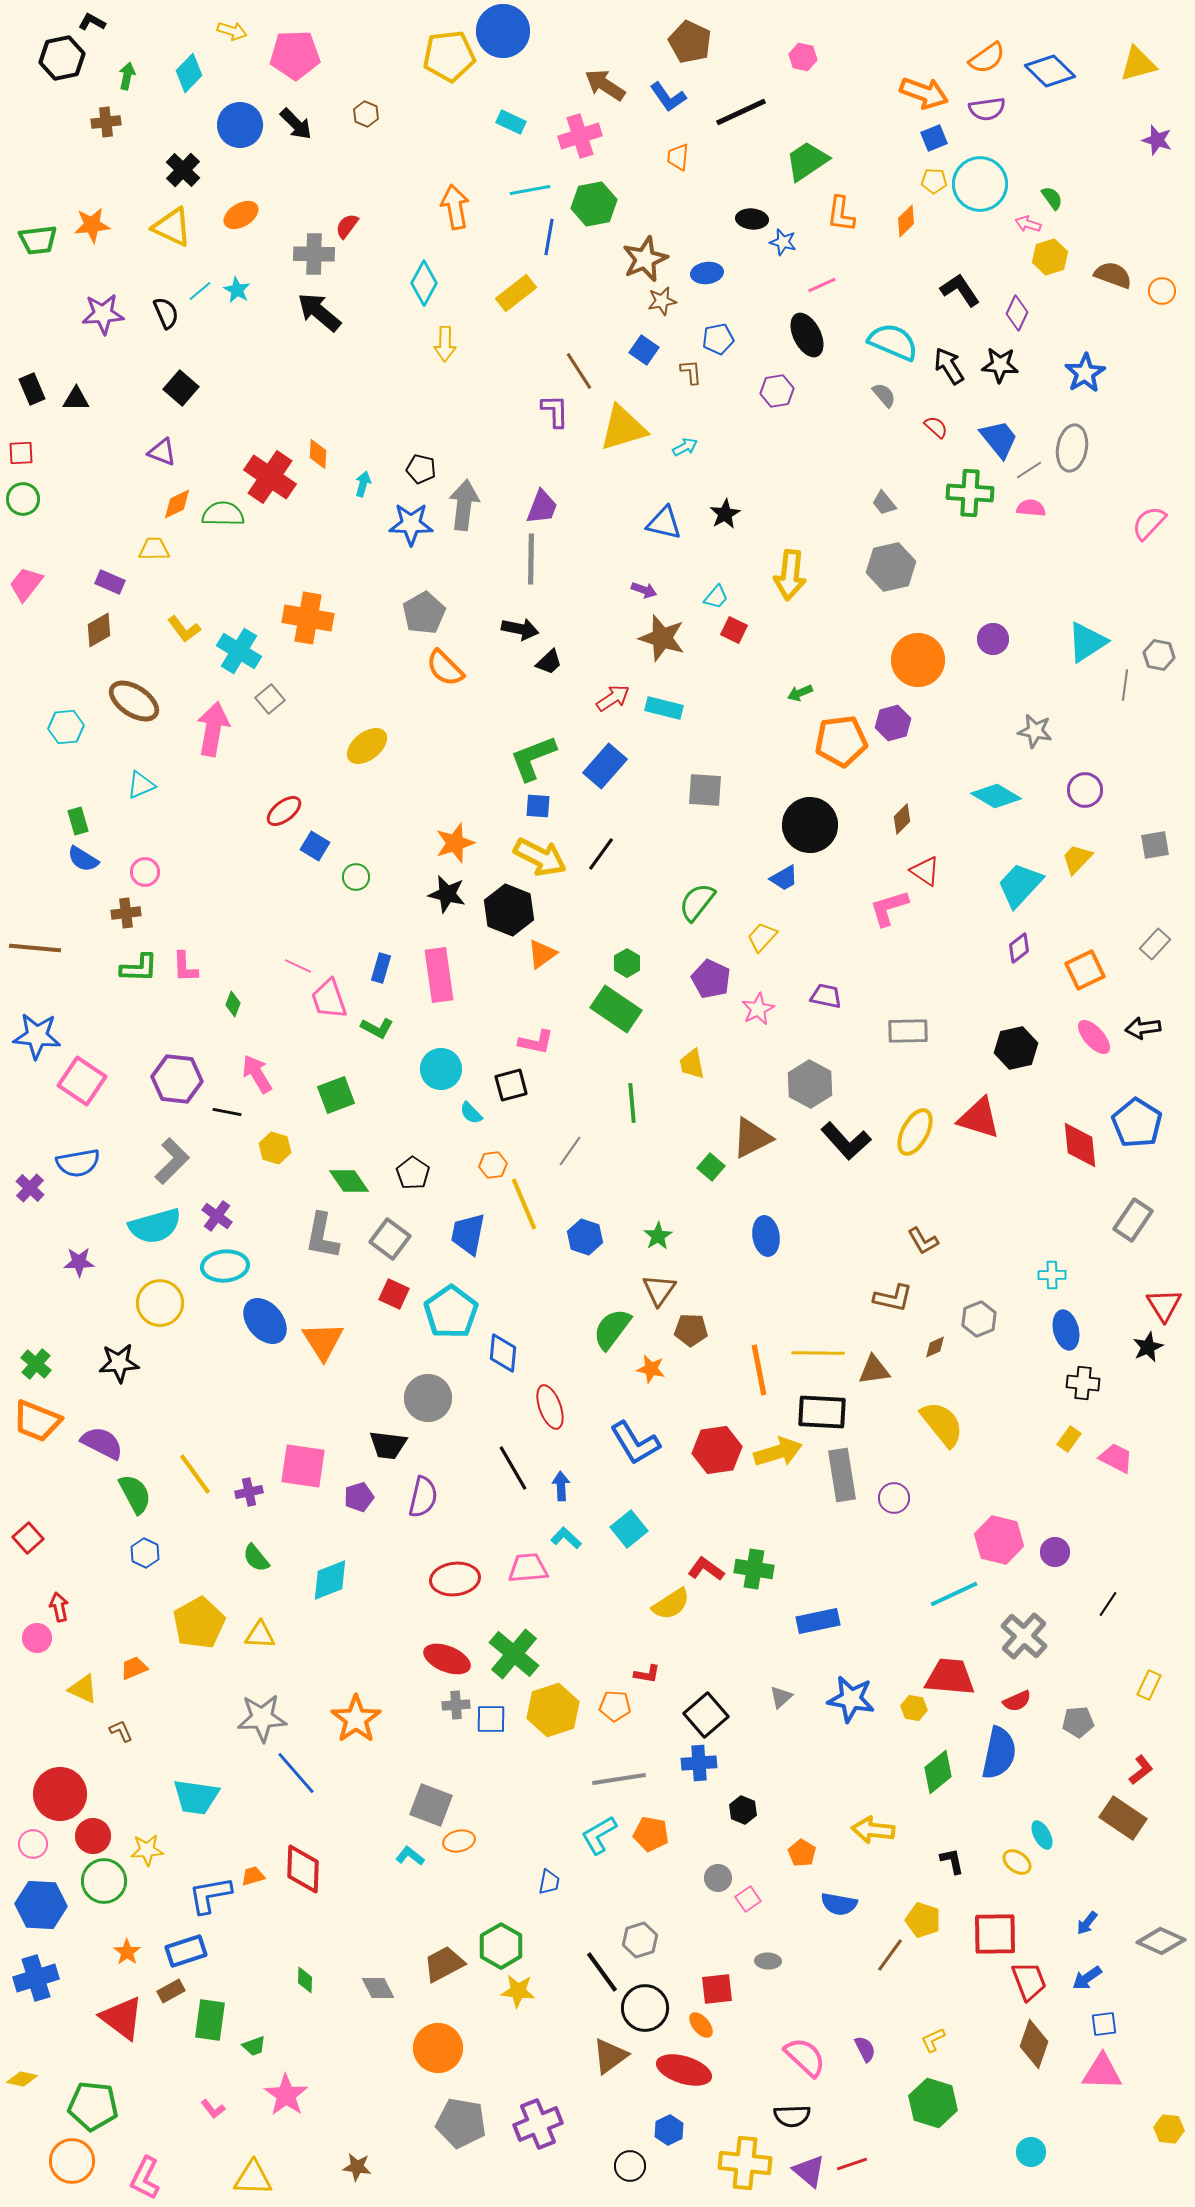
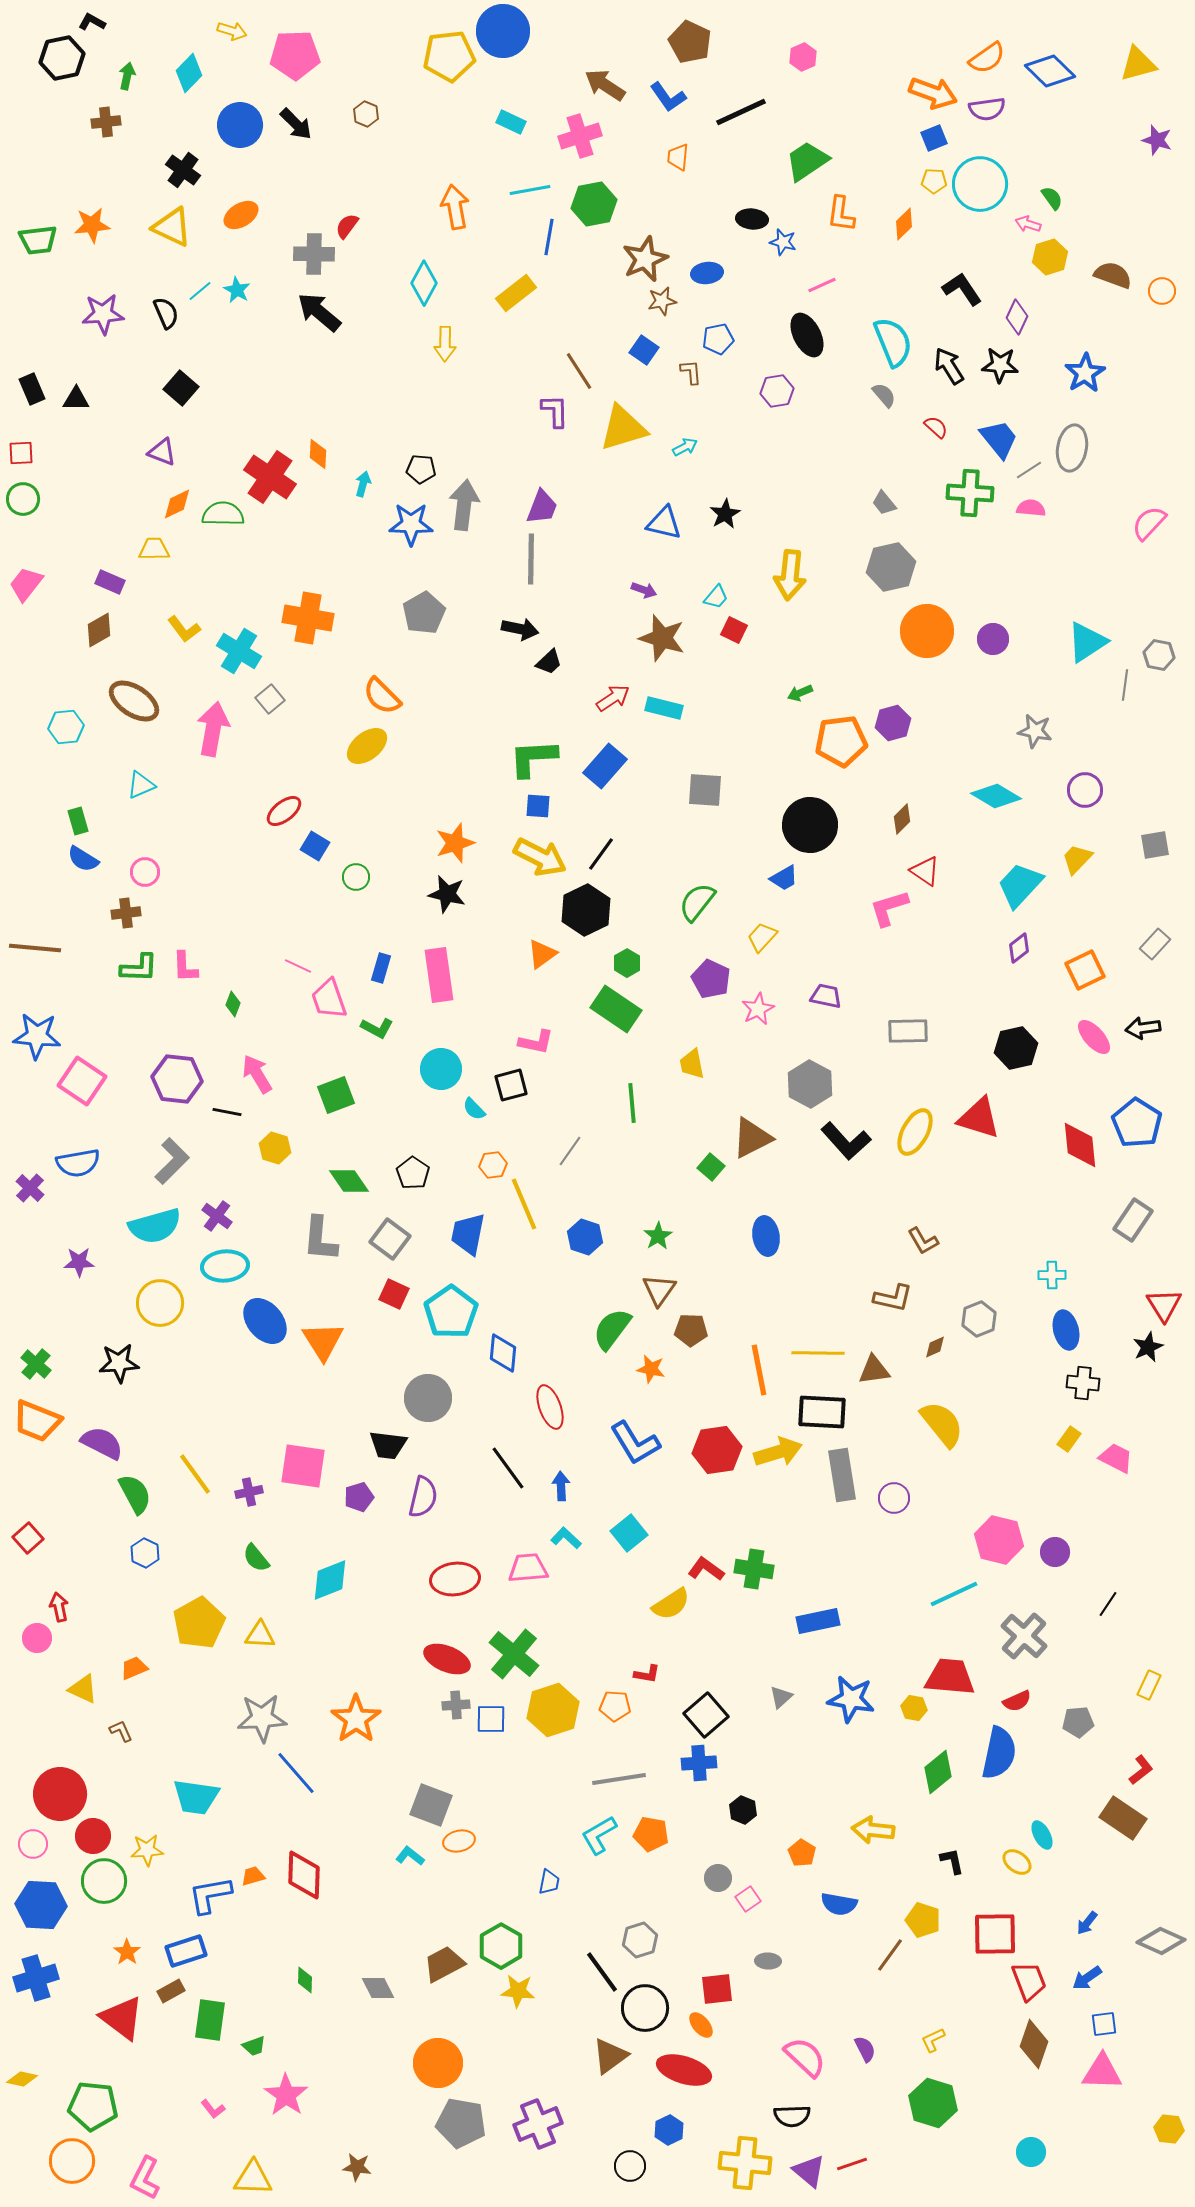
pink hexagon at (803, 57): rotated 24 degrees clockwise
orange arrow at (924, 93): moved 9 px right
black cross at (183, 170): rotated 8 degrees counterclockwise
orange diamond at (906, 221): moved 2 px left, 3 px down
black L-shape at (960, 290): moved 2 px right, 1 px up
purple diamond at (1017, 313): moved 4 px down
cyan semicircle at (893, 342): rotated 45 degrees clockwise
black pentagon at (421, 469): rotated 8 degrees counterclockwise
orange circle at (918, 660): moved 9 px right, 29 px up
orange semicircle at (445, 668): moved 63 px left, 28 px down
green L-shape at (533, 758): rotated 18 degrees clockwise
black hexagon at (509, 910): moved 77 px right; rotated 12 degrees clockwise
cyan semicircle at (471, 1113): moved 3 px right, 4 px up
gray L-shape at (322, 1236): moved 2 px left, 3 px down; rotated 6 degrees counterclockwise
black line at (513, 1468): moved 5 px left; rotated 6 degrees counterclockwise
cyan square at (629, 1529): moved 4 px down
red diamond at (303, 1869): moved 1 px right, 6 px down
orange circle at (438, 2048): moved 15 px down
